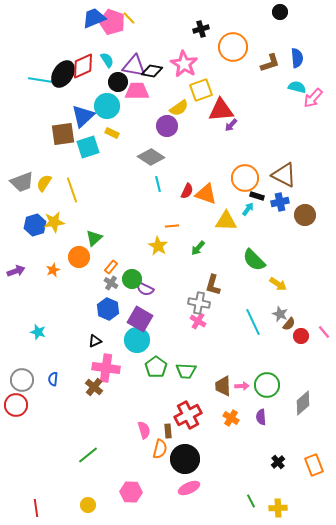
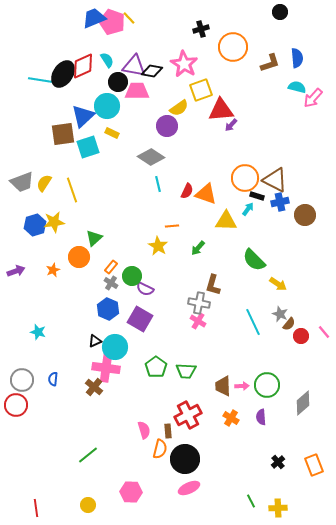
brown triangle at (284, 175): moved 9 px left, 5 px down
green circle at (132, 279): moved 3 px up
cyan circle at (137, 340): moved 22 px left, 7 px down
